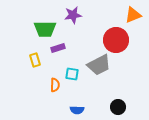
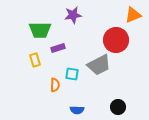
green trapezoid: moved 5 px left, 1 px down
